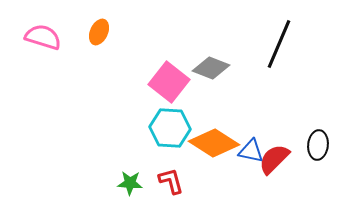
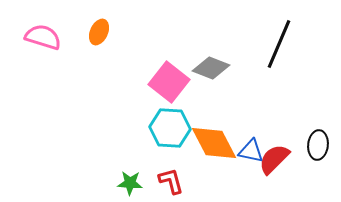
orange diamond: rotated 30 degrees clockwise
